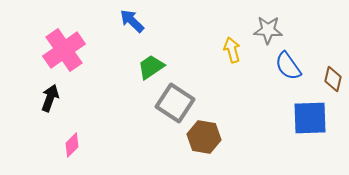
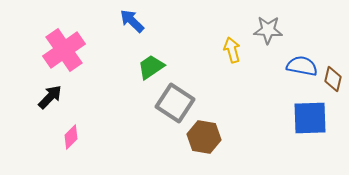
blue semicircle: moved 14 px right; rotated 136 degrees clockwise
black arrow: moved 1 px up; rotated 24 degrees clockwise
pink diamond: moved 1 px left, 8 px up
